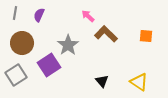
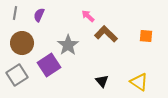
gray square: moved 1 px right
